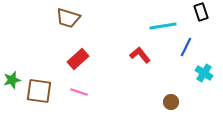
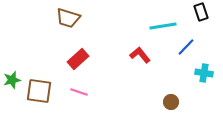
blue line: rotated 18 degrees clockwise
cyan cross: rotated 24 degrees counterclockwise
